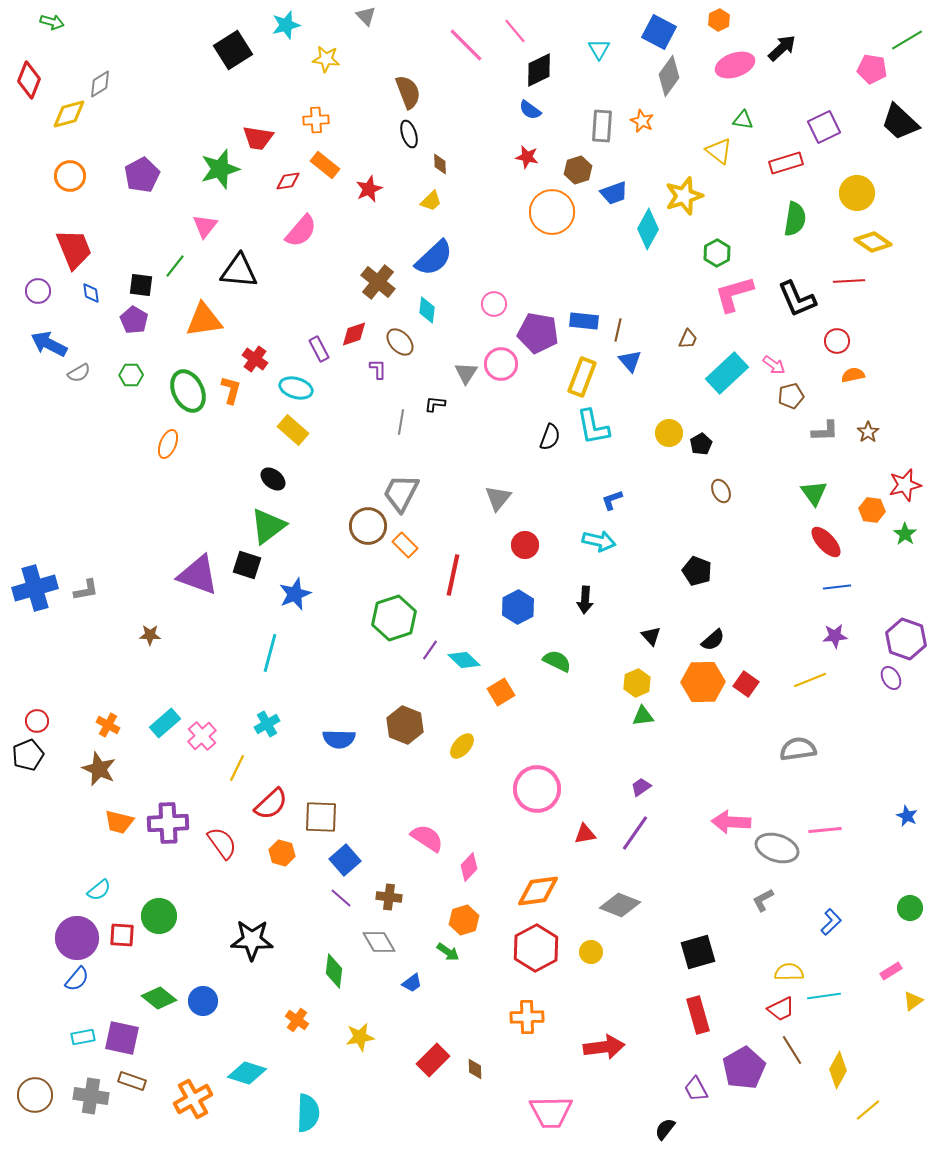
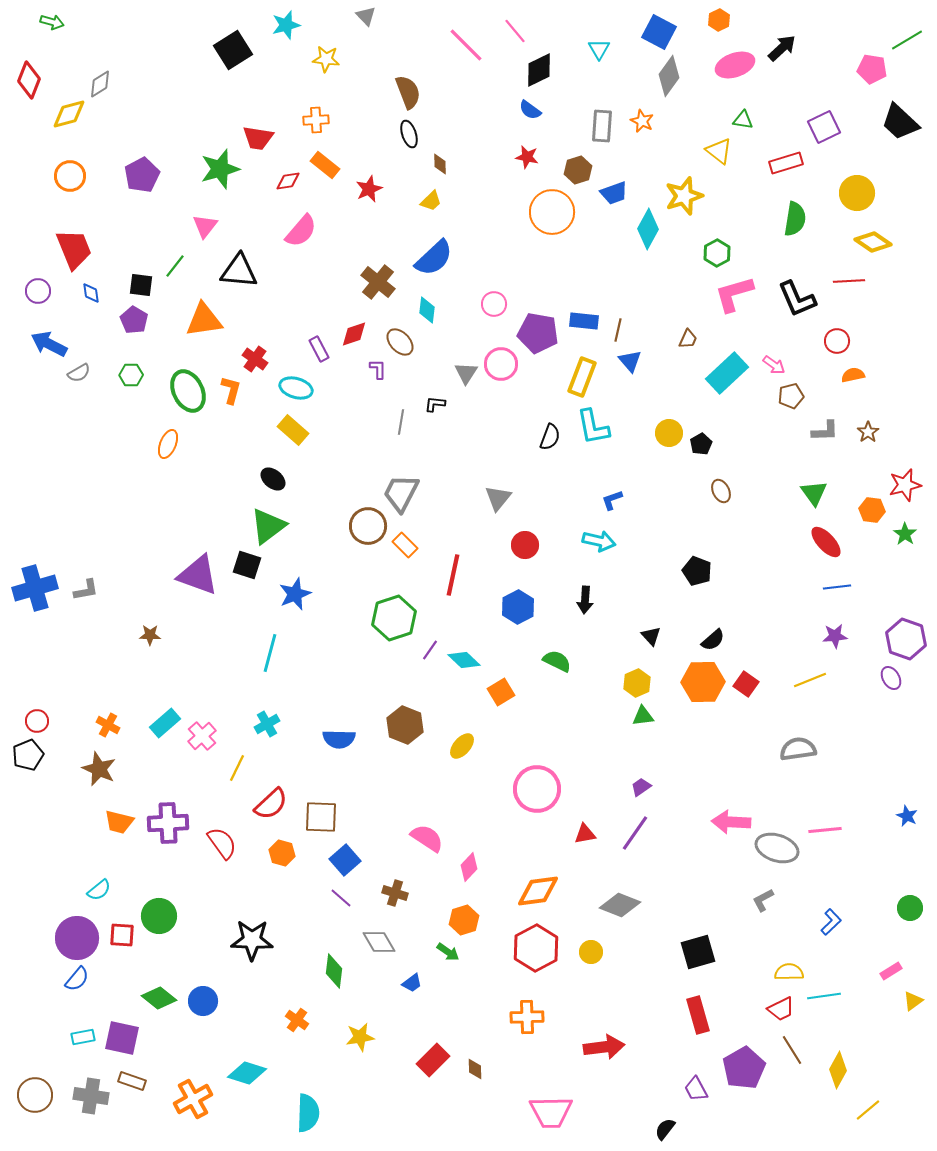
brown cross at (389, 897): moved 6 px right, 4 px up; rotated 10 degrees clockwise
